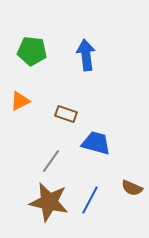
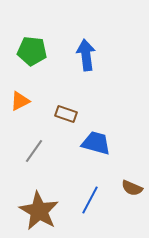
gray line: moved 17 px left, 10 px up
brown star: moved 10 px left, 9 px down; rotated 18 degrees clockwise
